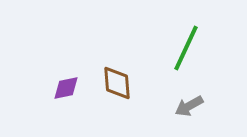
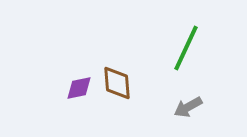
purple diamond: moved 13 px right
gray arrow: moved 1 px left, 1 px down
